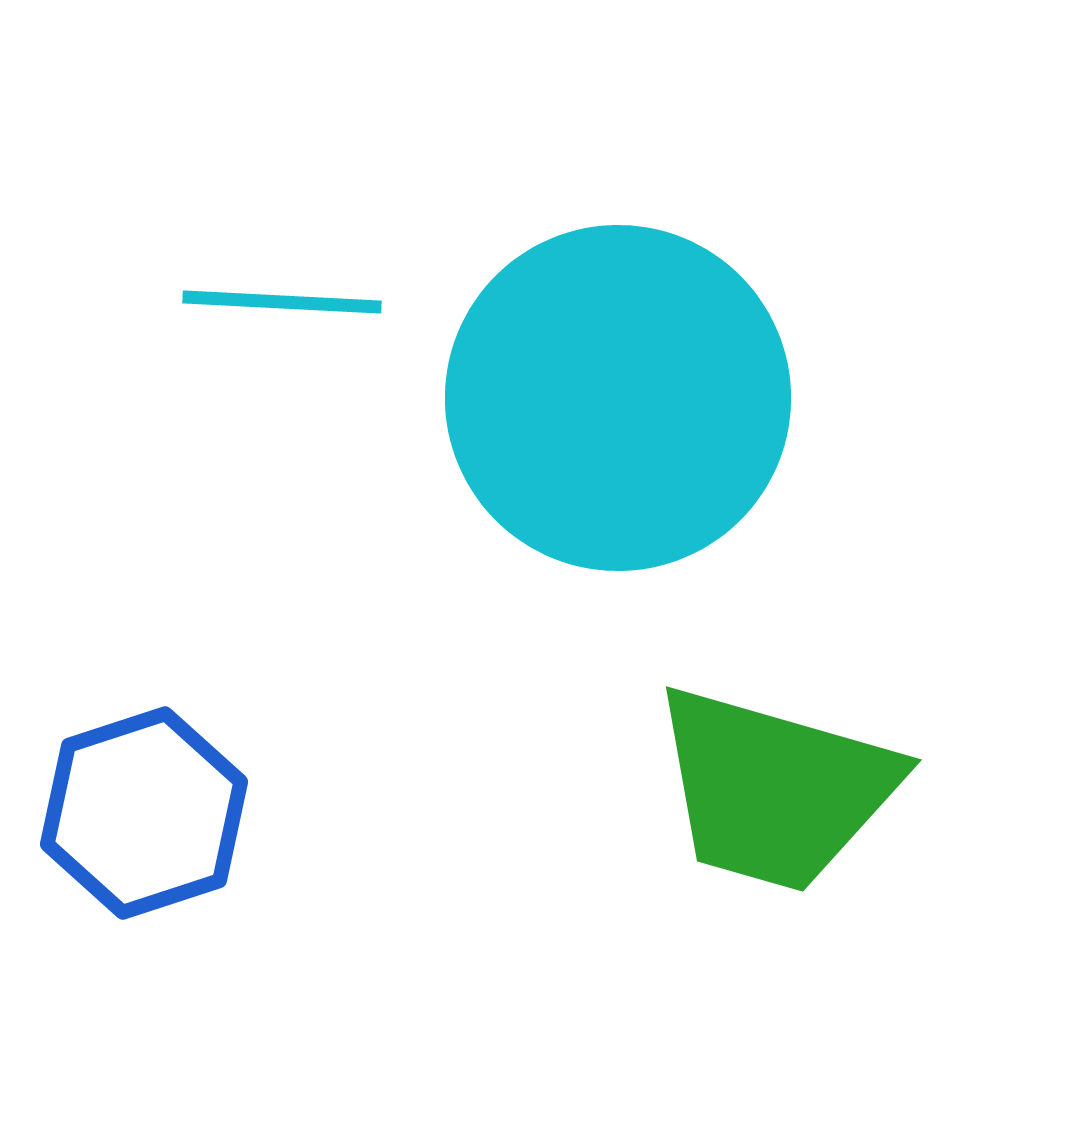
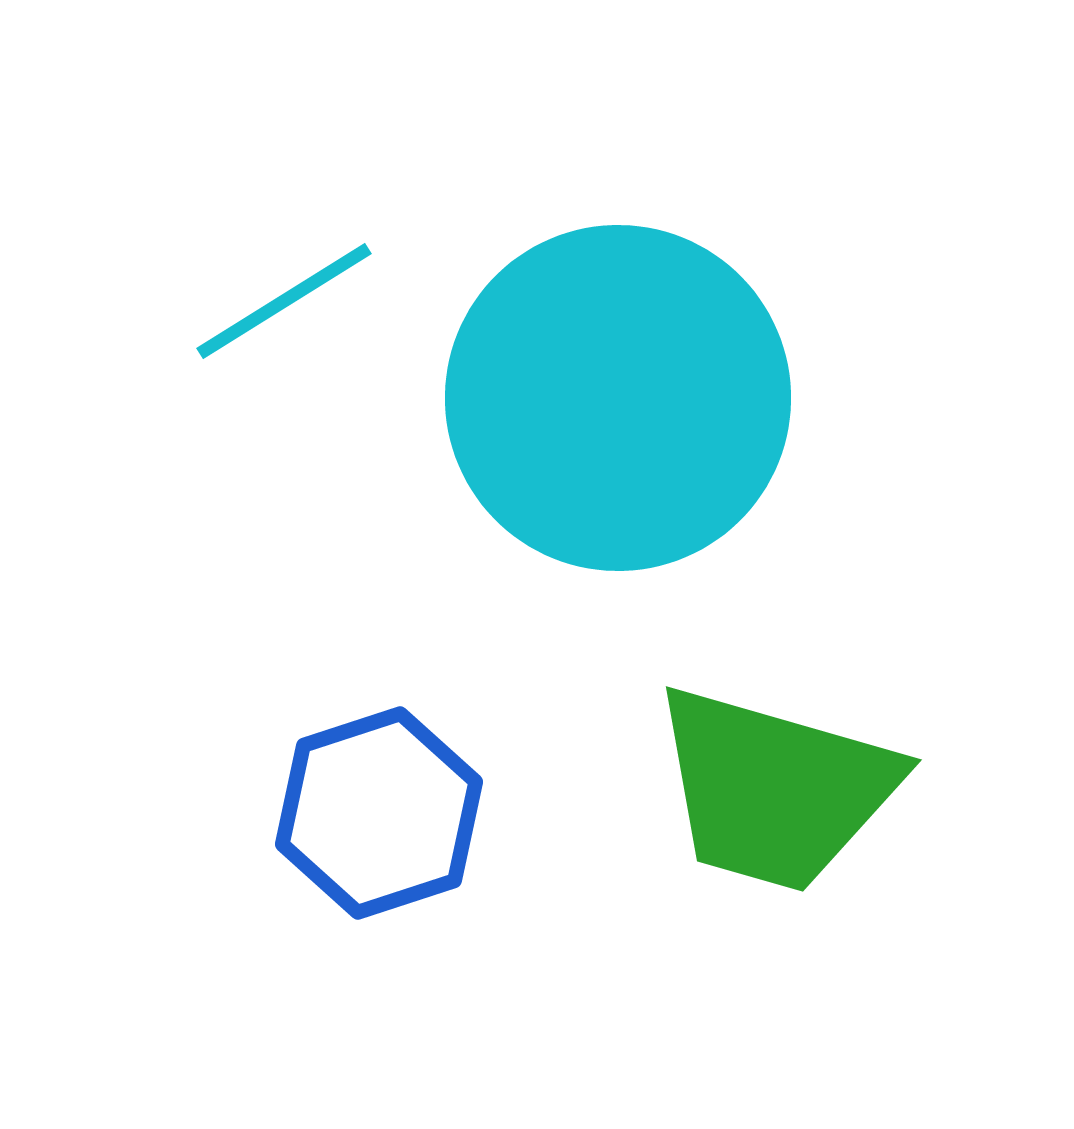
cyan line: moved 2 px right, 1 px up; rotated 35 degrees counterclockwise
blue hexagon: moved 235 px right
